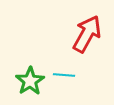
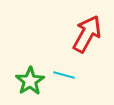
cyan line: rotated 10 degrees clockwise
